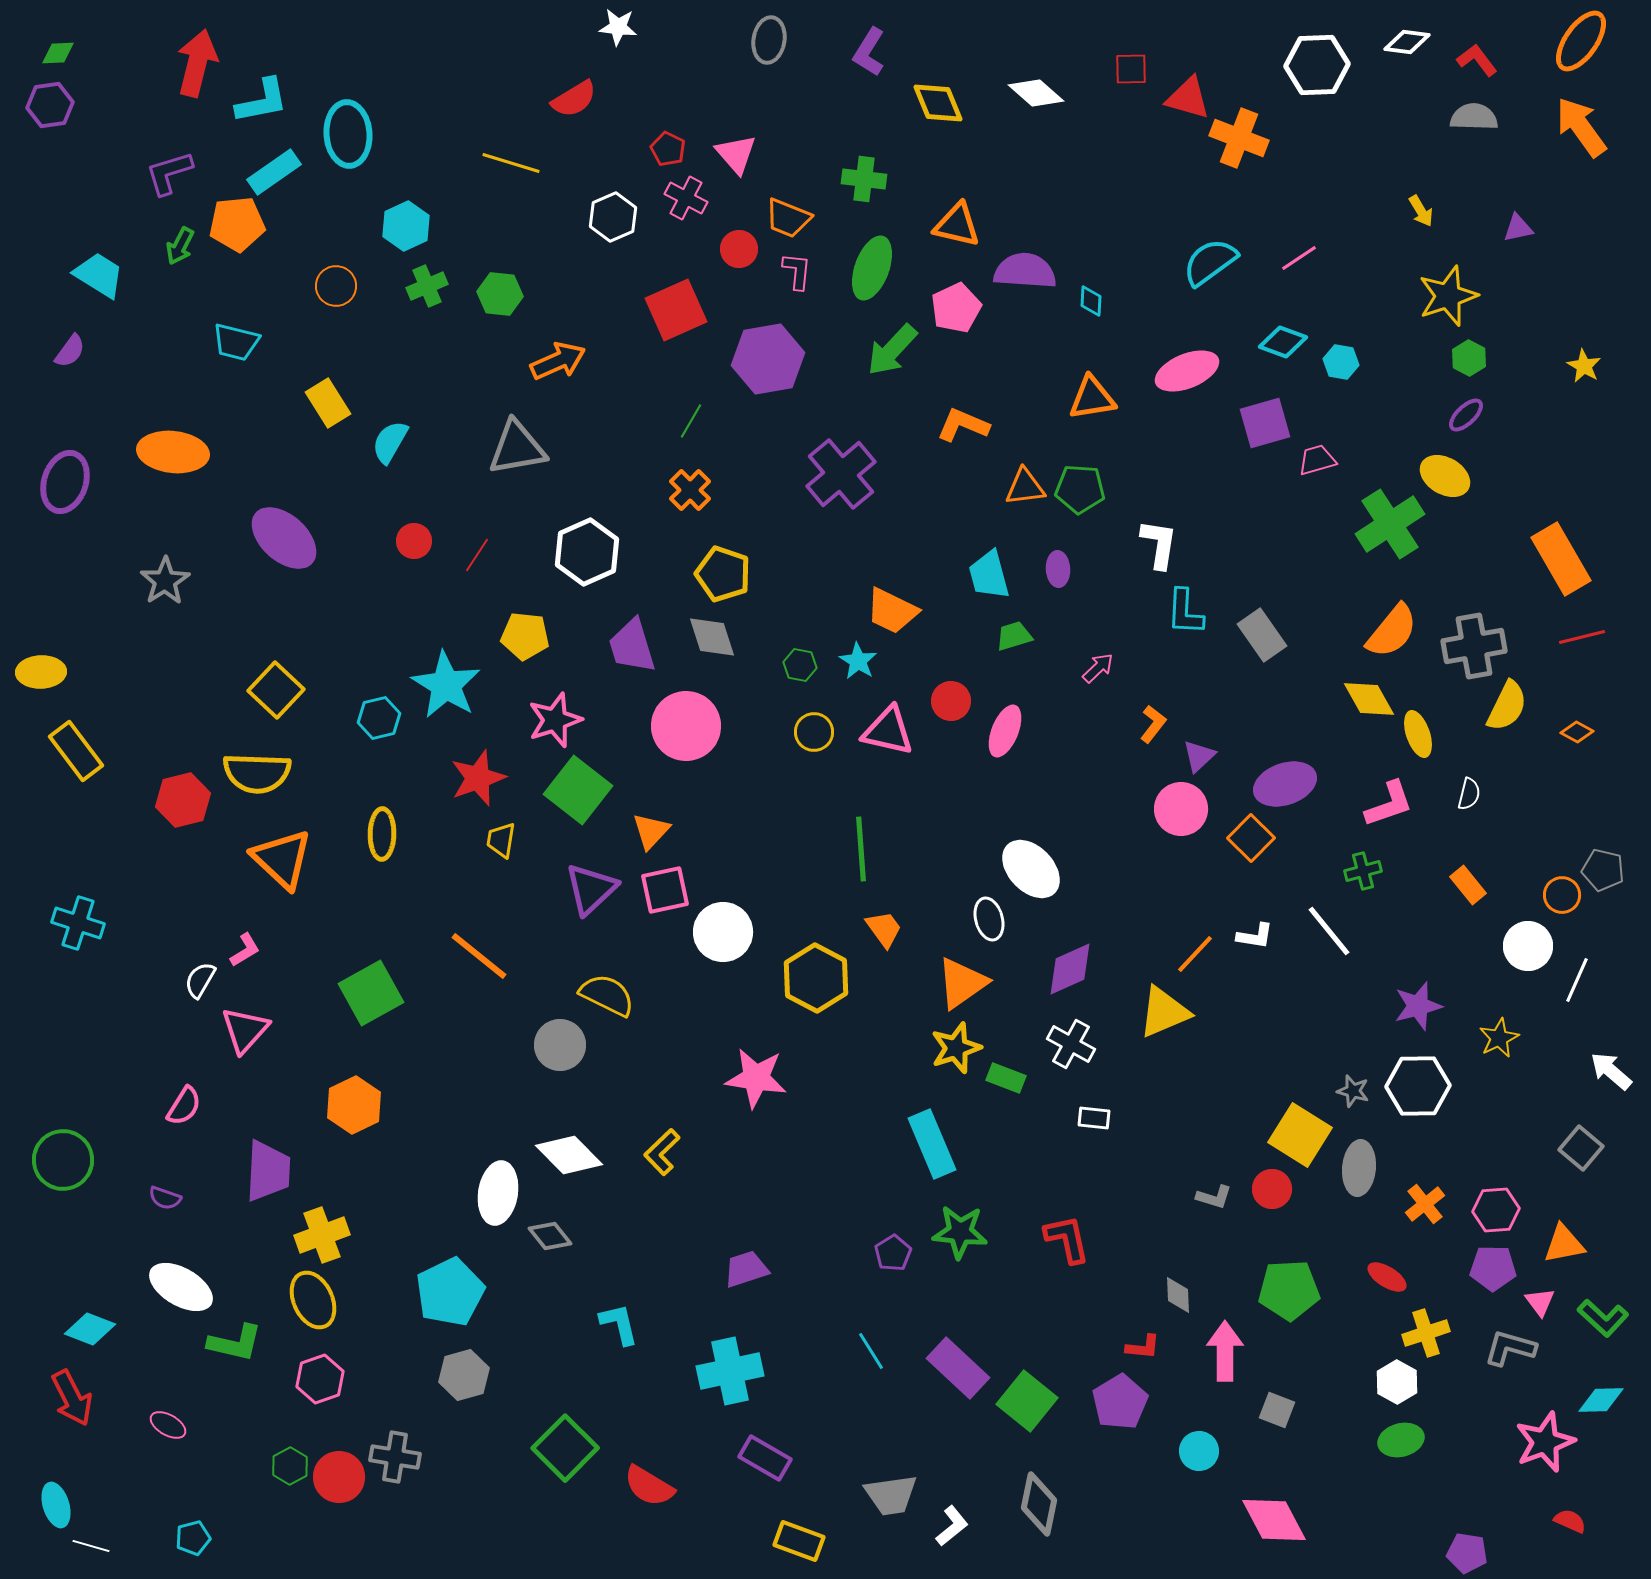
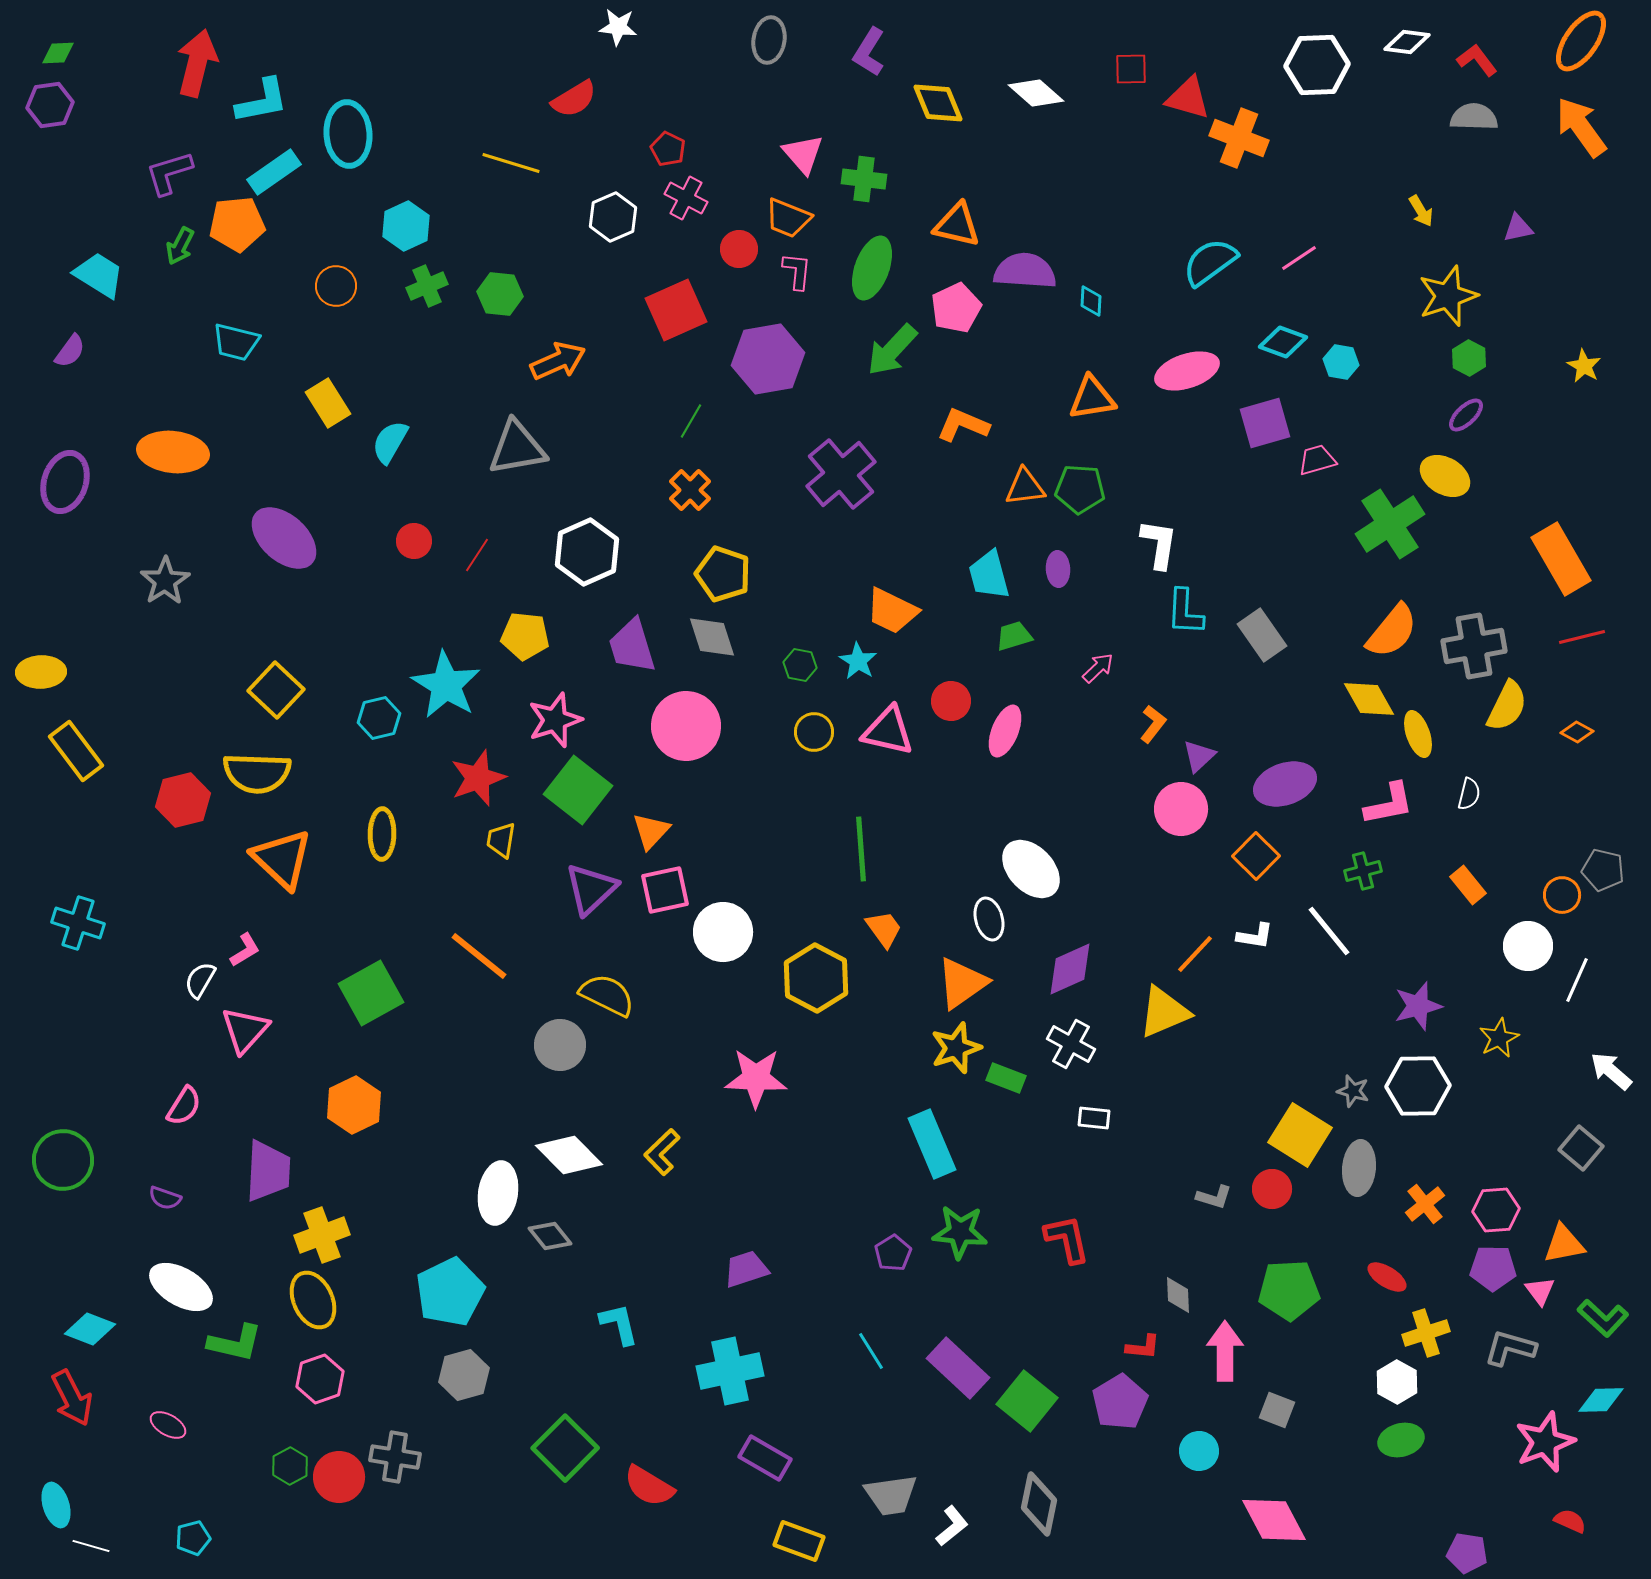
pink triangle at (736, 154): moved 67 px right
pink ellipse at (1187, 371): rotated 4 degrees clockwise
pink L-shape at (1389, 804): rotated 8 degrees clockwise
orange square at (1251, 838): moved 5 px right, 18 px down
pink star at (756, 1078): rotated 6 degrees counterclockwise
pink triangle at (1540, 1302): moved 11 px up
